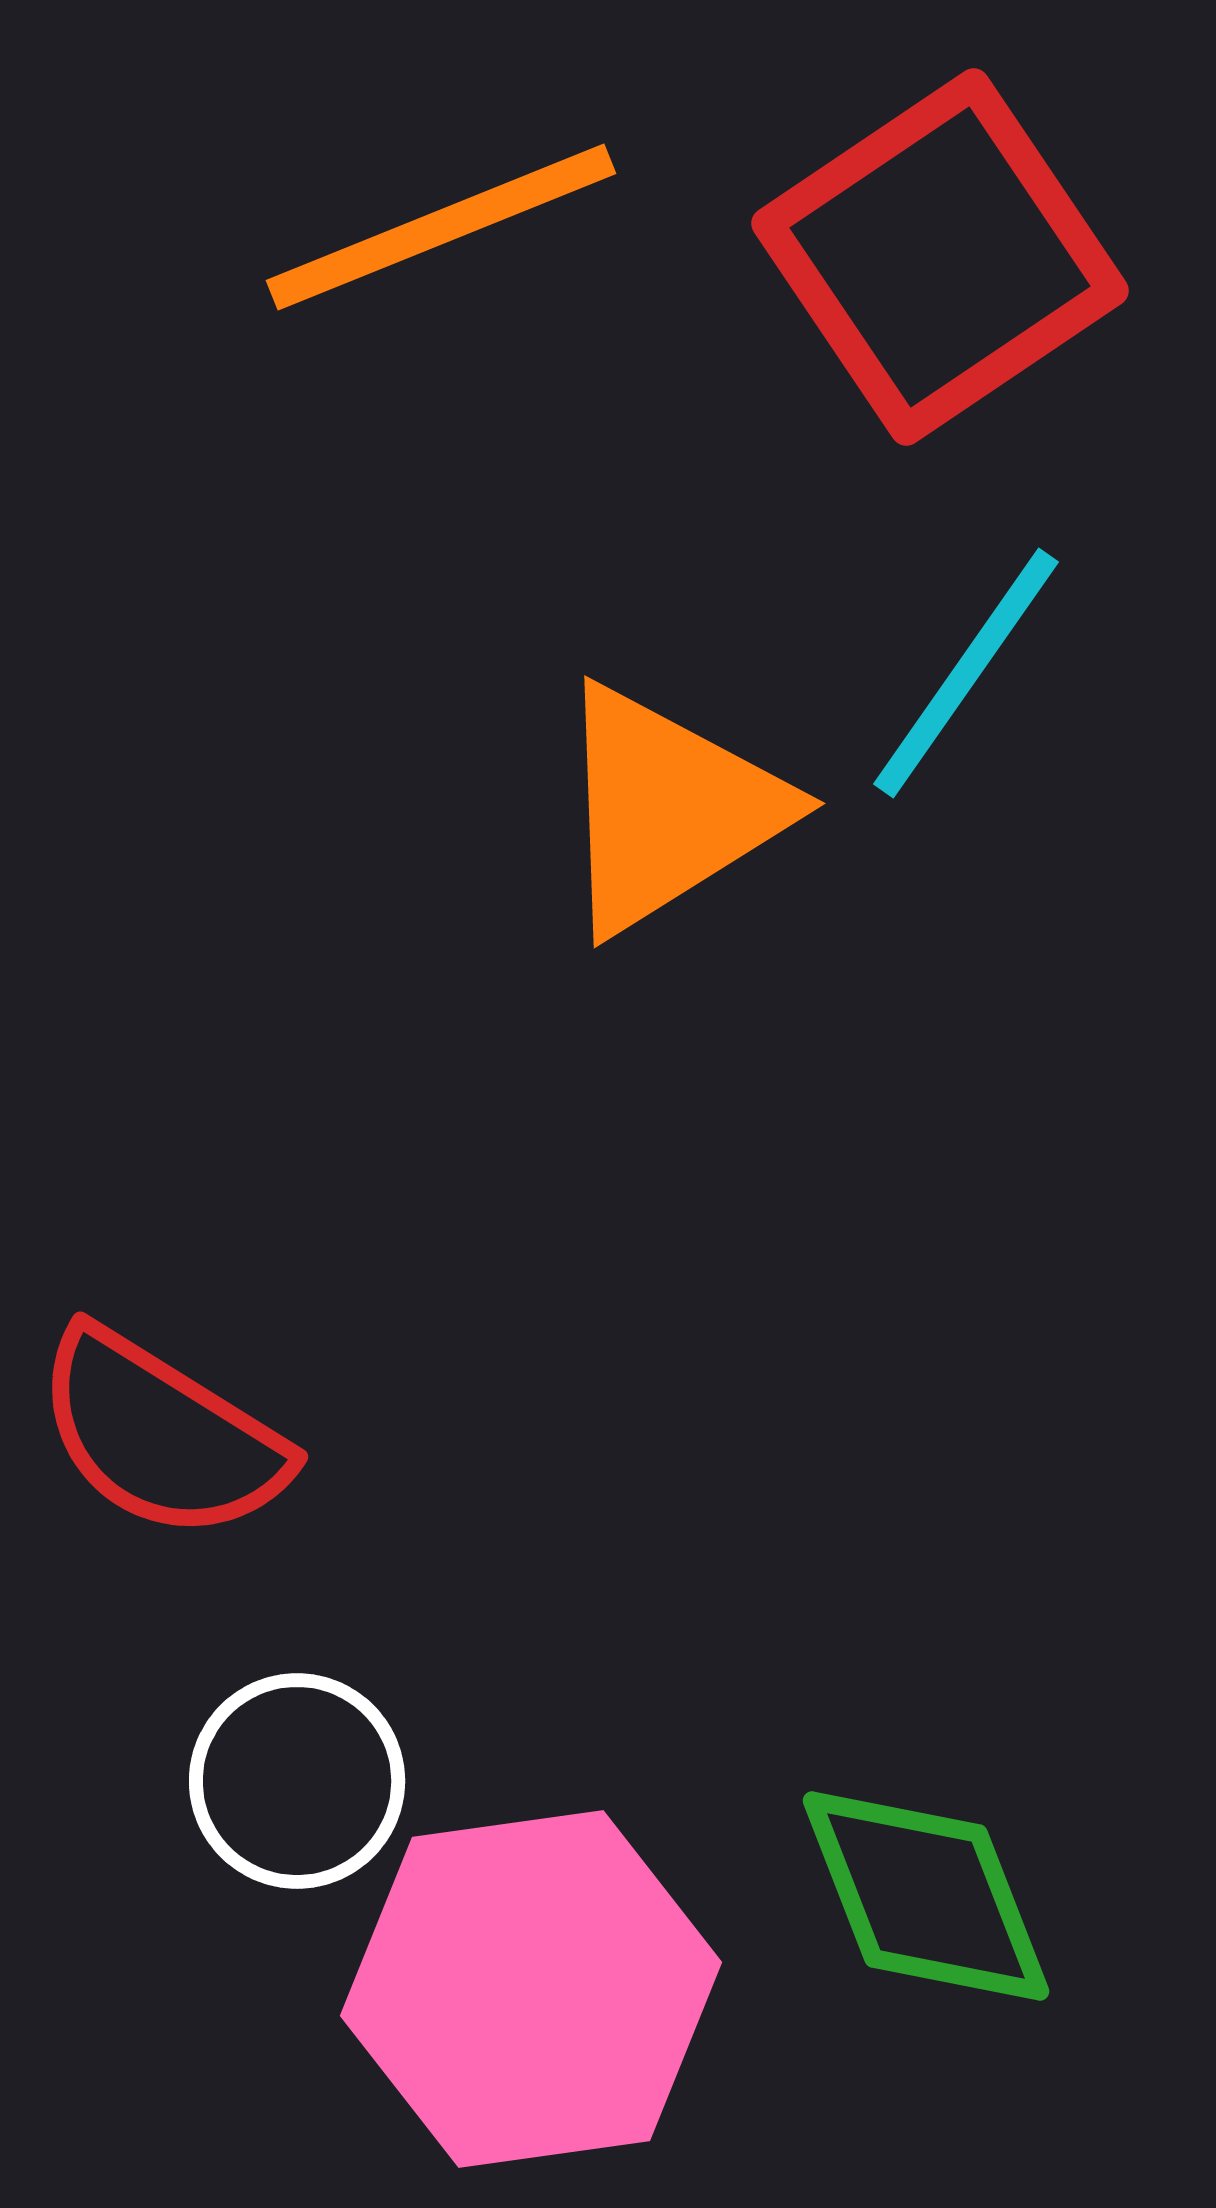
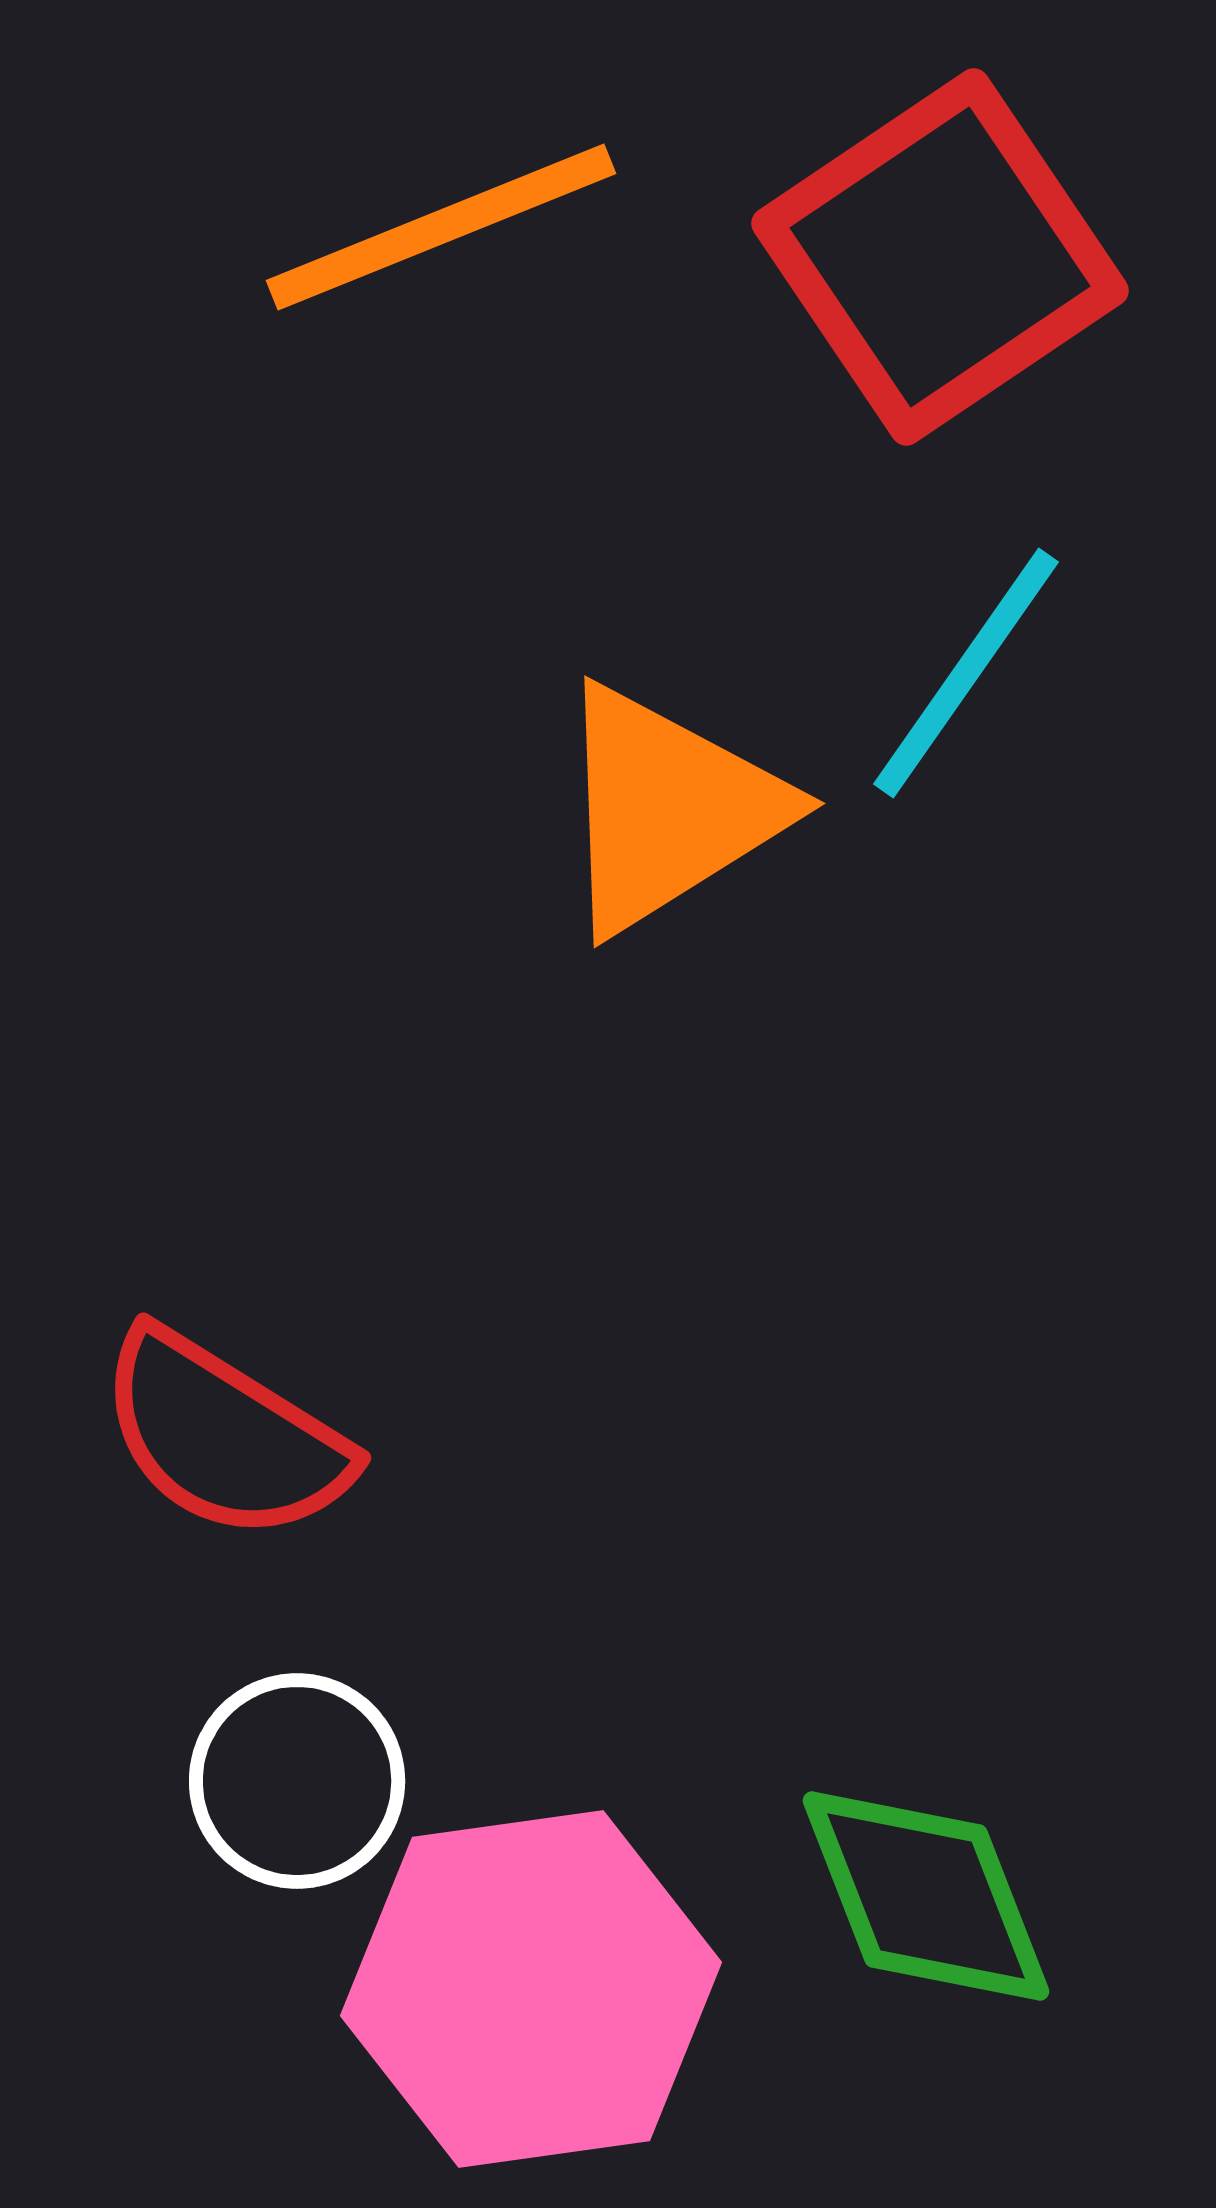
red semicircle: moved 63 px right, 1 px down
